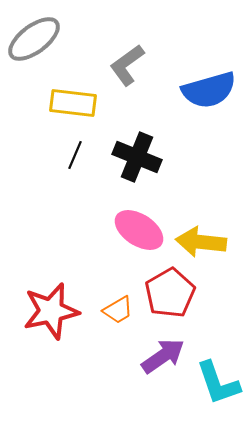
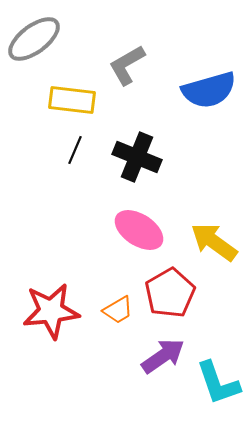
gray L-shape: rotated 6 degrees clockwise
yellow rectangle: moved 1 px left, 3 px up
black line: moved 5 px up
yellow arrow: moved 13 px right; rotated 30 degrees clockwise
red star: rotated 6 degrees clockwise
